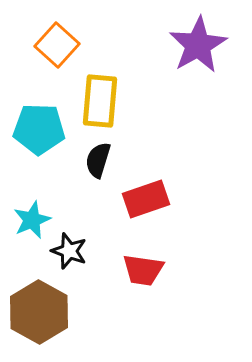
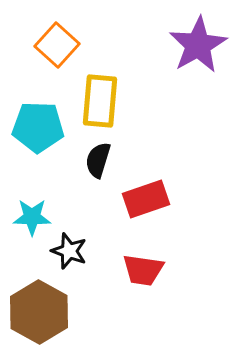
cyan pentagon: moved 1 px left, 2 px up
cyan star: moved 3 px up; rotated 24 degrees clockwise
